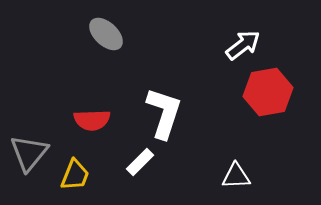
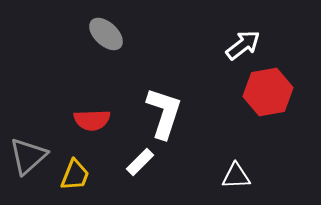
gray triangle: moved 1 px left, 3 px down; rotated 9 degrees clockwise
